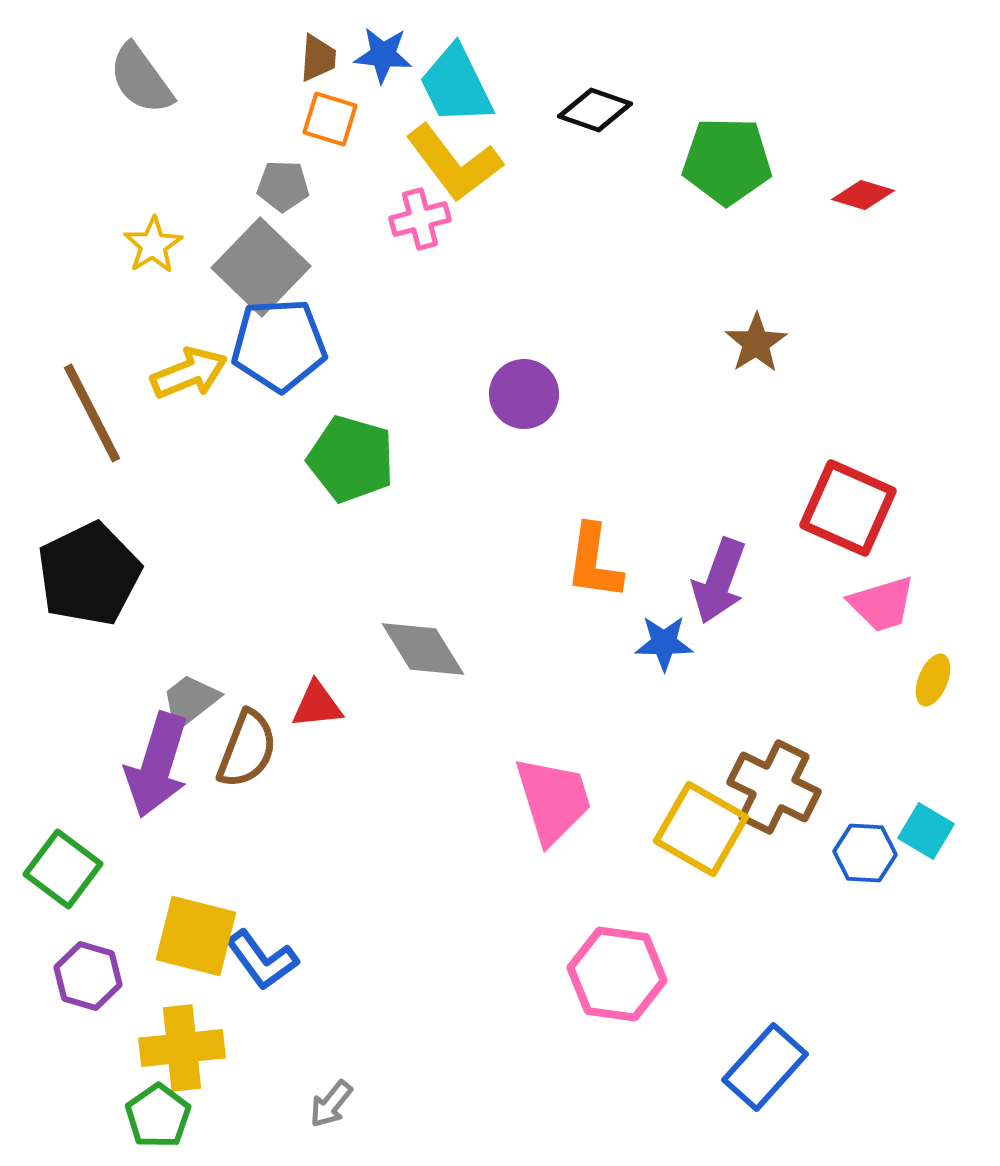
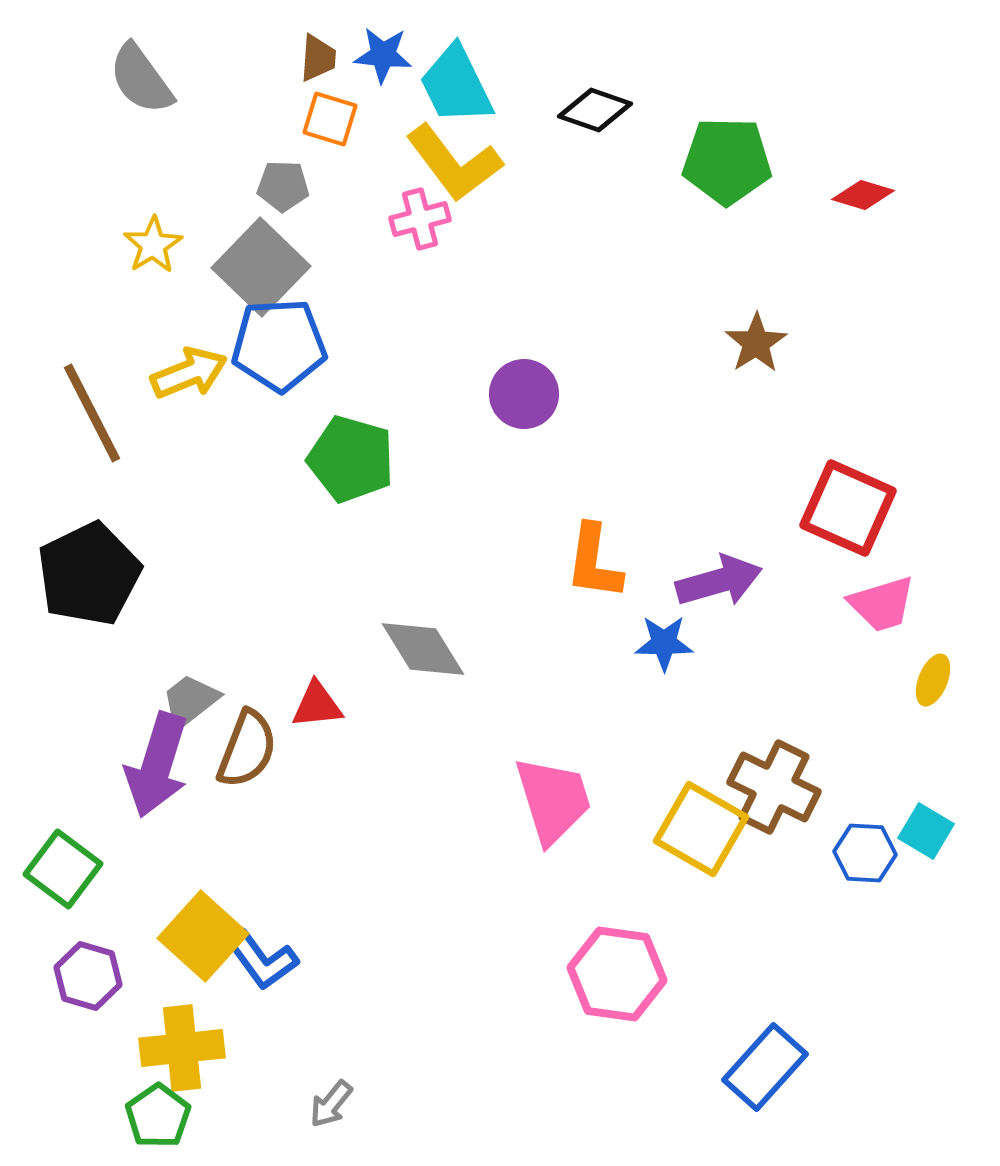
purple arrow at (719, 581): rotated 126 degrees counterclockwise
yellow square at (196, 936): moved 7 px right; rotated 28 degrees clockwise
